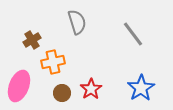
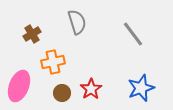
brown cross: moved 6 px up
blue star: rotated 12 degrees clockwise
